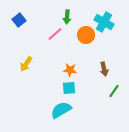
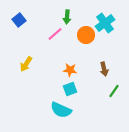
cyan cross: moved 1 px right, 1 px down; rotated 24 degrees clockwise
cyan square: moved 1 px right, 1 px down; rotated 16 degrees counterclockwise
cyan semicircle: rotated 125 degrees counterclockwise
